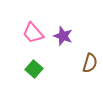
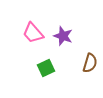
green square: moved 12 px right, 1 px up; rotated 24 degrees clockwise
